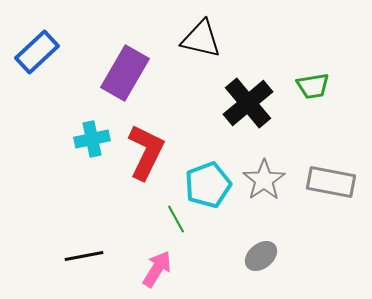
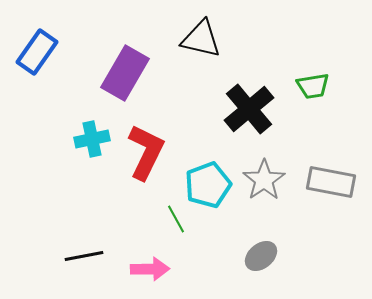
blue rectangle: rotated 12 degrees counterclockwise
black cross: moved 1 px right, 6 px down
pink arrow: moved 7 px left; rotated 57 degrees clockwise
